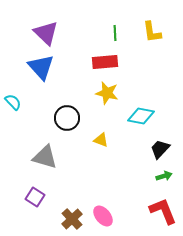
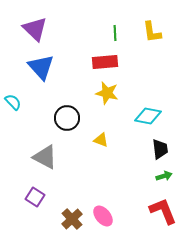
purple triangle: moved 11 px left, 4 px up
cyan diamond: moved 7 px right
black trapezoid: rotated 130 degrees clockwise
gray triangle: rotated 12 degrees clockwise
